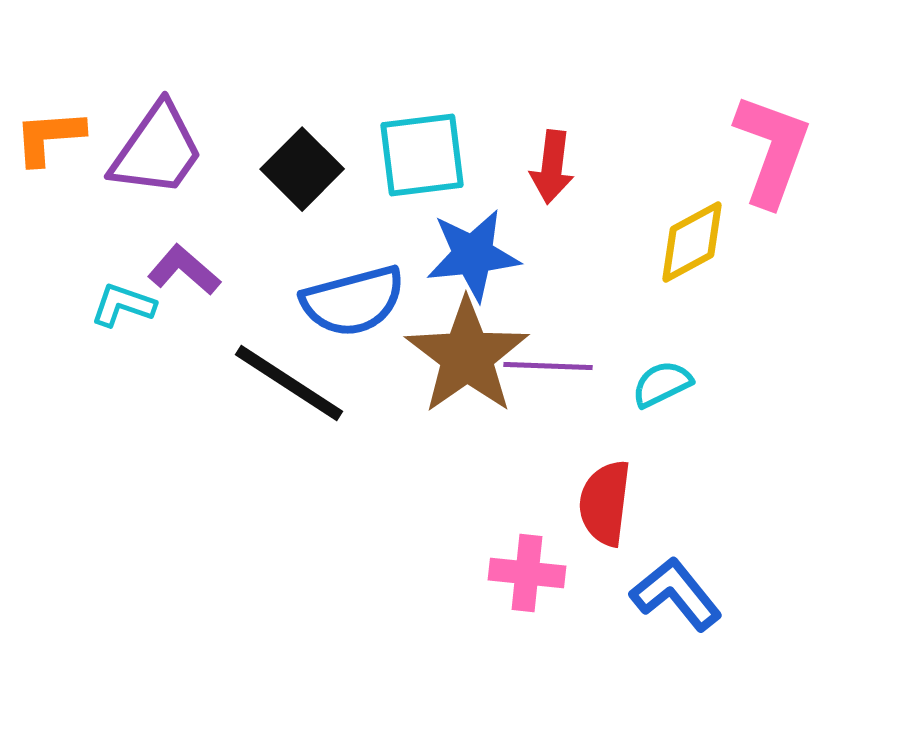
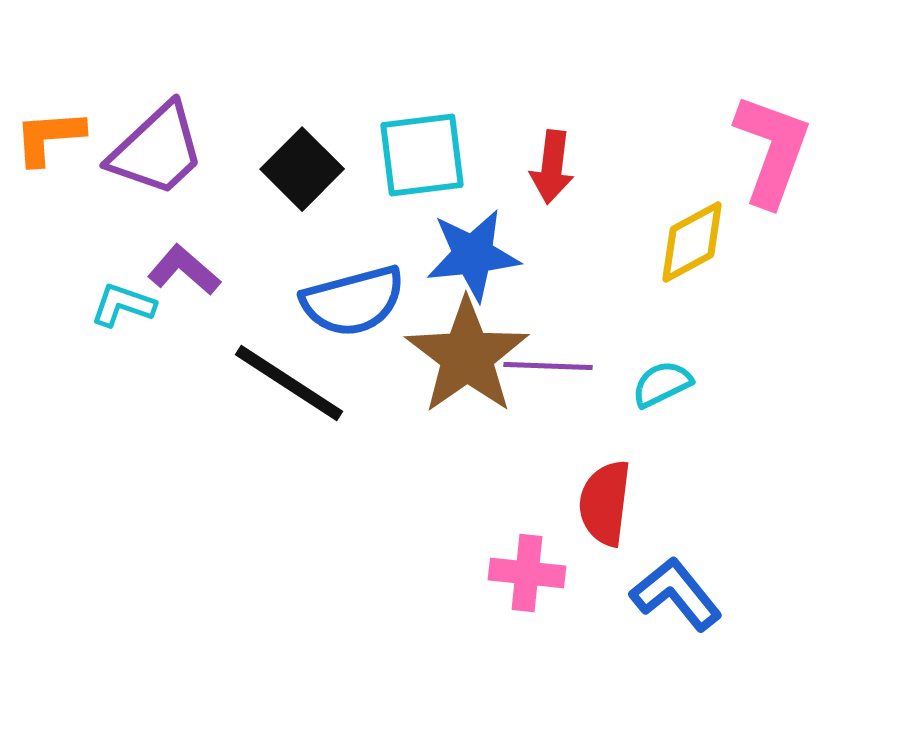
purple trapezoid: rotated 12 degrees clockwise
